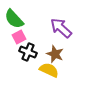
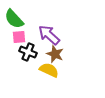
purple arrow: moved 12 px left, 7 px down
pink square: rotated 24 degrees clockwise
